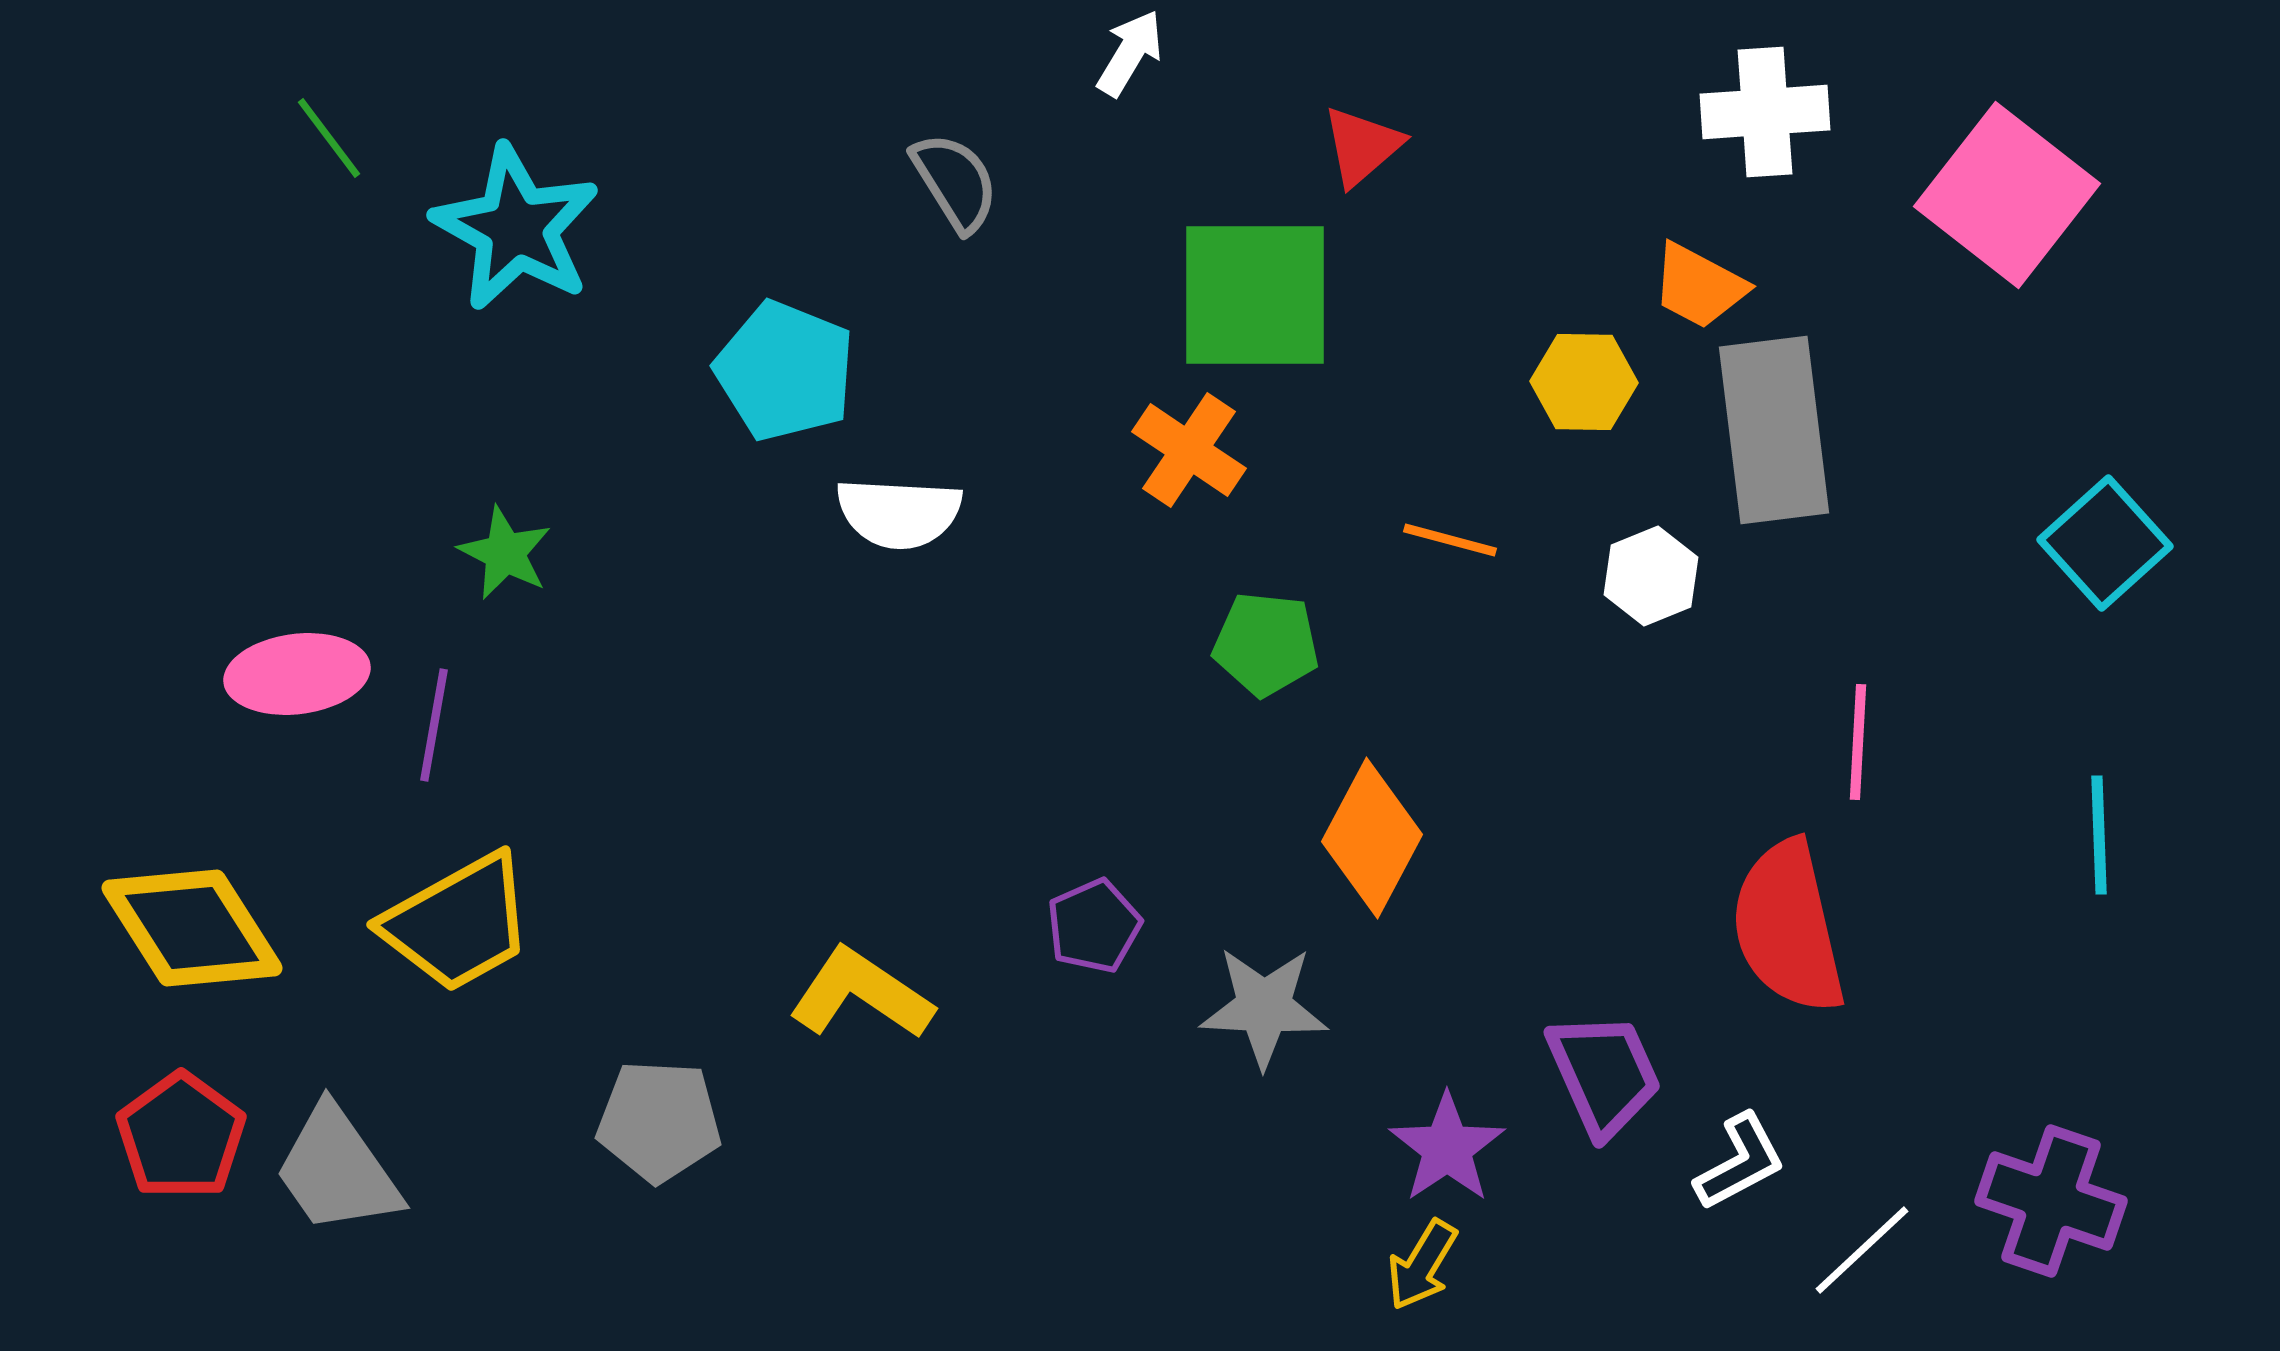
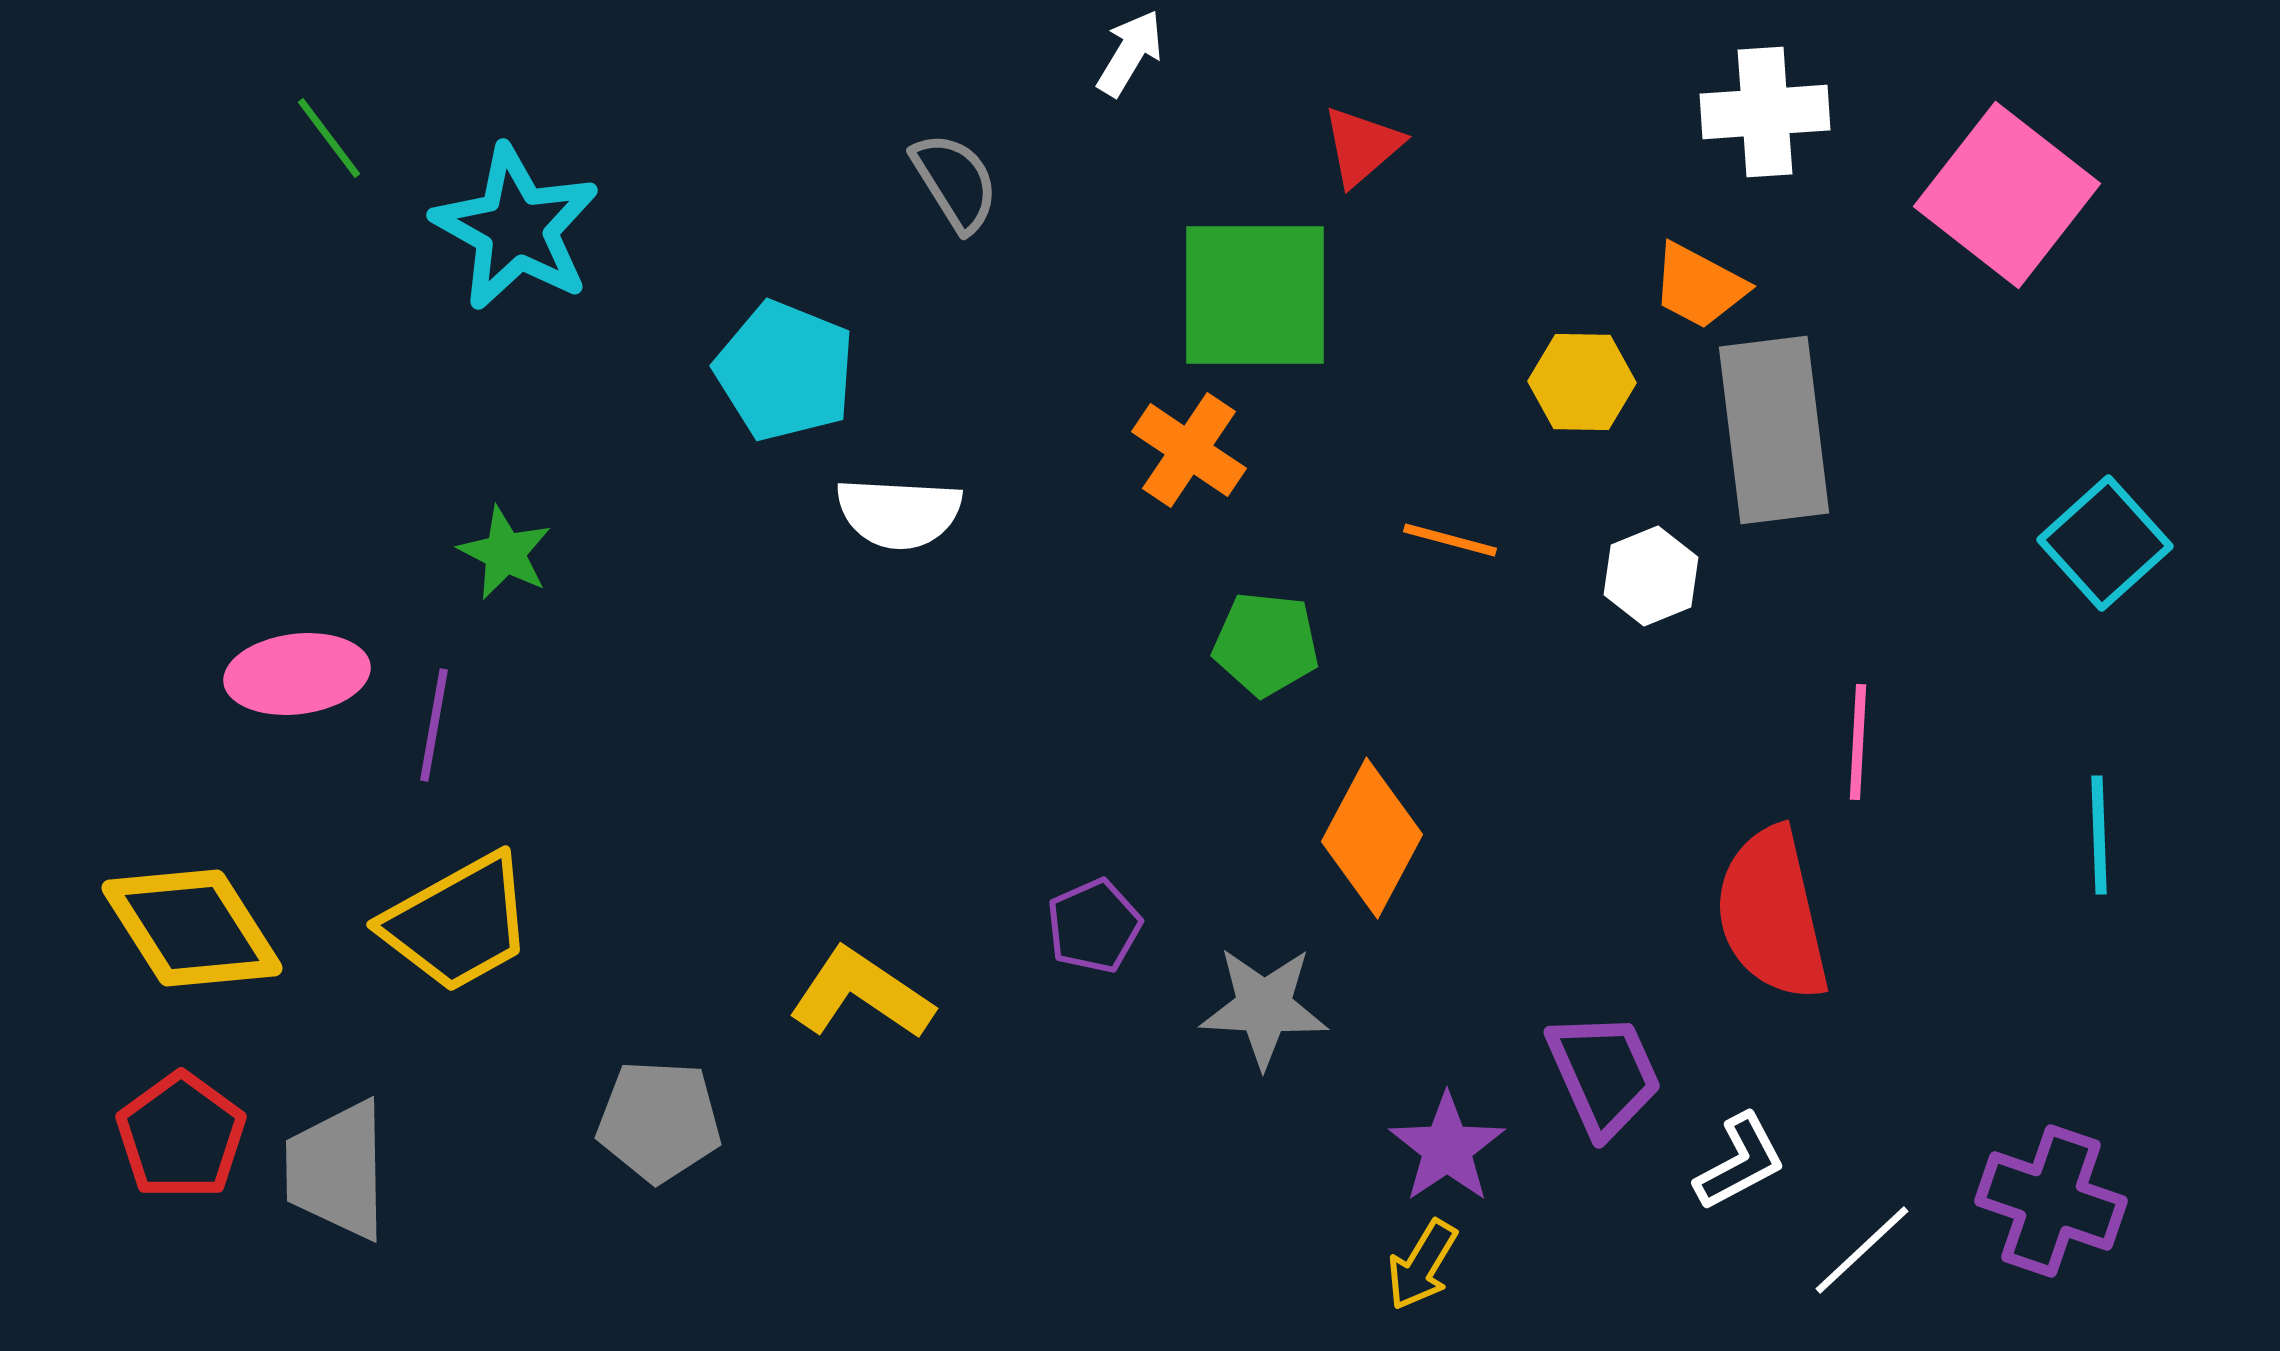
yellow hexagon: moved 2 px left
red semicircle: moved 16 px left, 13 px up
gray trapezoid: rotated 34 degrees clockwise
